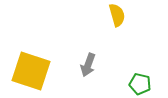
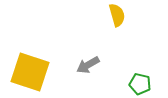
gray arrow: rotated 40 degrees clockwise
yellow square: moved 1 px left, 1 px down
